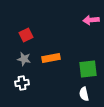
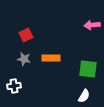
pink arrow: moved 1 px right, 5 px down
orange rectangle: rotated 12 degrees clockwise
green square: rotated 12 degrees clockwise
white cross: moved 8 px left, 3 px down
white semicircle: moved 2 px down; rotated 136 degrees counterclockwise
